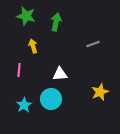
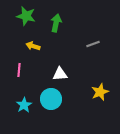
green arrow: moved 1 px down
yellow arrow: rotated 56 degrees counterclockwise
